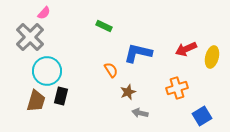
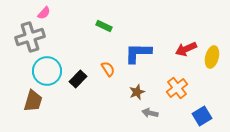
gray cross: rotated 28 degrees clockwise
blue L-shape: rotated 12 degrees counterclockwise
orange semicircle: moved 3 px left, 1 px up
orange cross: rotated 20 degrees counterclockwise
brown star: moved 9 px right
black rectangle: moved 17 px right, 17 px up; rotated 30 degrees clockwise
brown trapezoid: moved 3 px left
gray arrow: moved 10 px right
